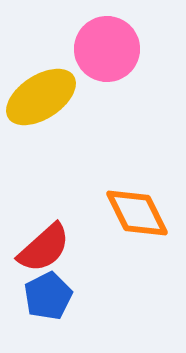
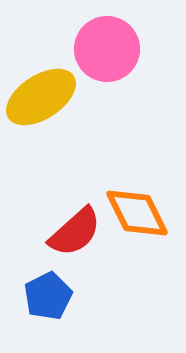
red semicircle: moved 31 px right, 16 px up
